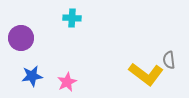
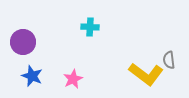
cyan cross: moved 18 px right, 9 px down
purple circle: moved 2 px right, 4 px down
blue star: rotated 30 degrees clockwise
pink star: moved 6 px right, 3 px up
